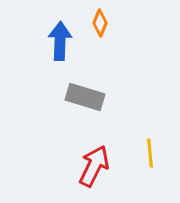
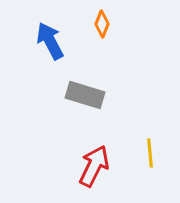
orange diamond: moved 2 px right, 1 px down
blue arrow: moved 10 px left; rotated 30 degrees counterclockwise
gray rectangle: moved 2 px up
